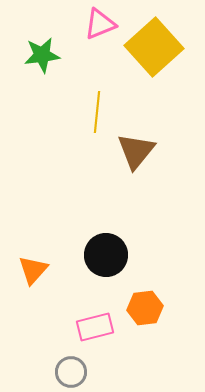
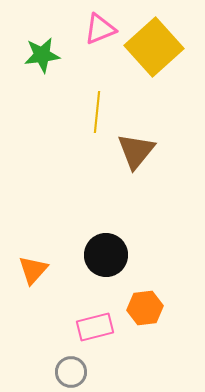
pink triangle: moved 5 px down
